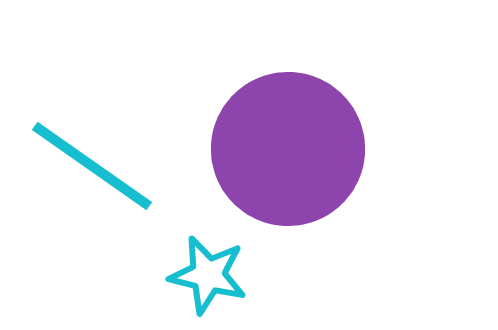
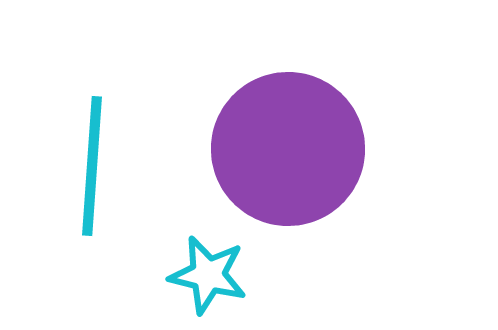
cyan line: rotated 59 degrees clockwise
